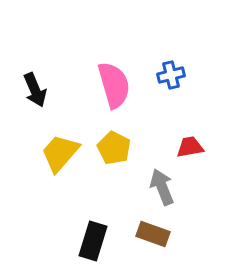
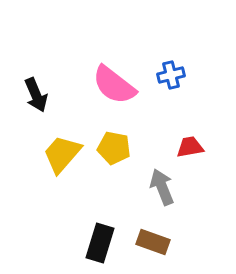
pink semicircle: rotated 144 degrees clockwise
black arrow: moved 1 px right, 5 px down
yellow pentagon: rotated 16 degrees counterclockwise
yellow trapezoid: moved 2 px right, 1 px down
brown rectangle: moved 8 px down
black rectangle: moved 7 px right, 2 px down
